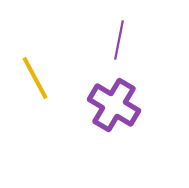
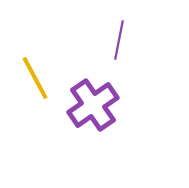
purple cross: moved 21 px left; rotated 24 degrees clockwise
